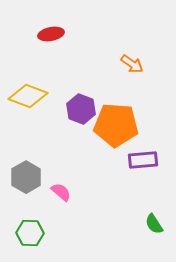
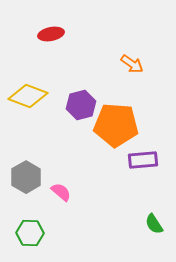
purple hexagon: moved 4 px up; rotated 24 degrees clockwise
